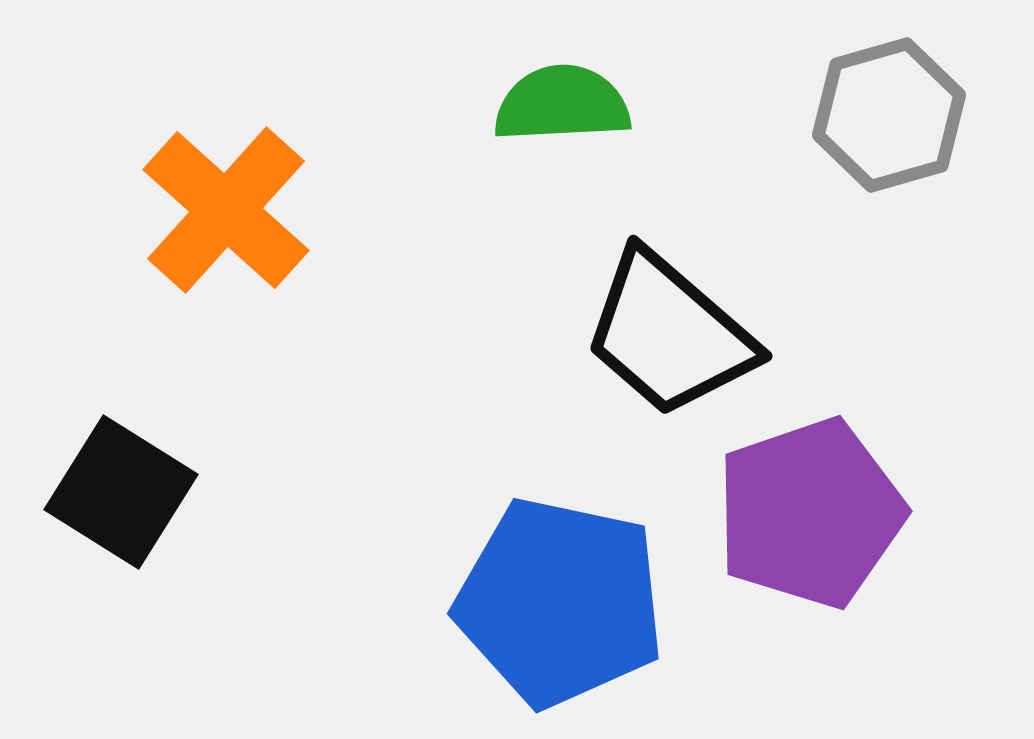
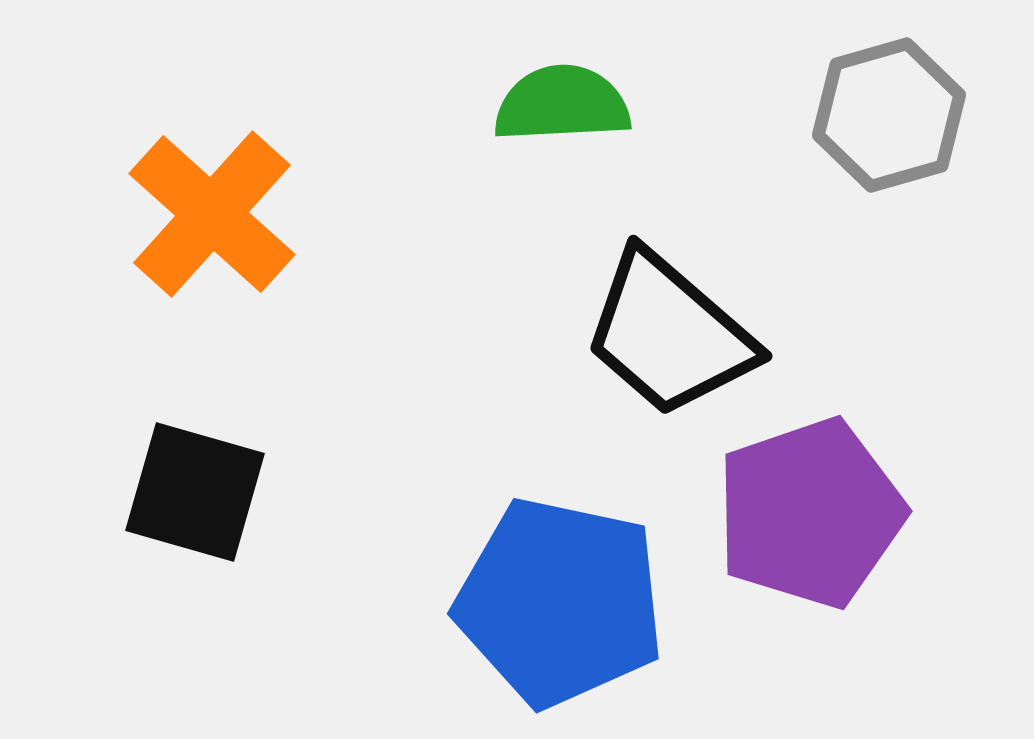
orange cross: moved 14 px left, 4 px down
black square: moved 74 px right; rotated 16 degrees counterclockwise
